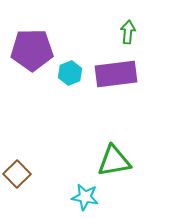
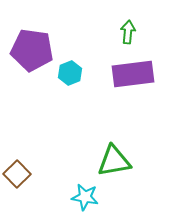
purple pentagon: rotated 9 degrees clockwise
purple rectangle: moved 17 px right
